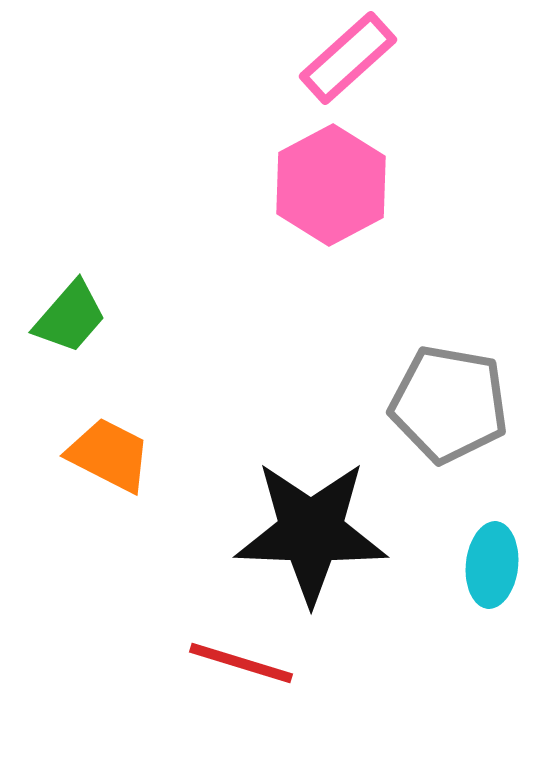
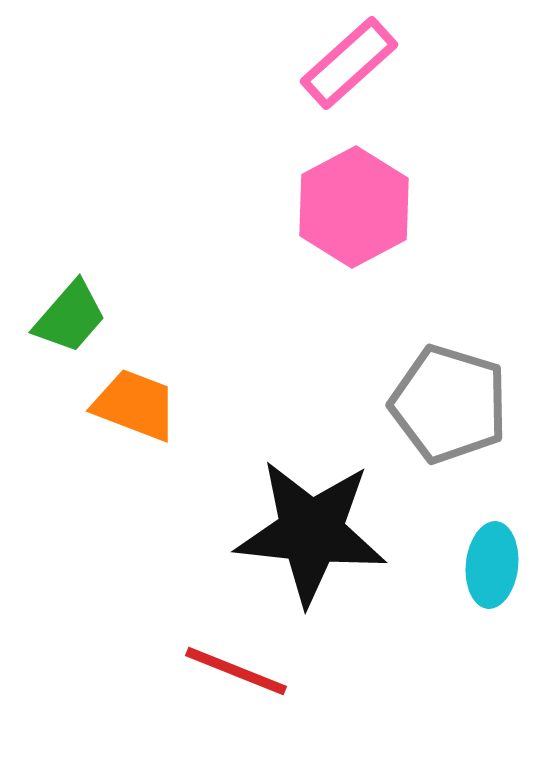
pink rectangle: moved 1 px right, 5 px down
pink hexagon: moved 23 px right, 22 px down
gray pentagon: rotated 7 degrees clockwise
orange trapezoid: moved 26 px right, 50 px up; rotated 6 degrees counterclockwise
black star: rotated 4 degrees clockwise
red line: moved 5 px left, 8 px down; rotated 5 degrees clockwise
